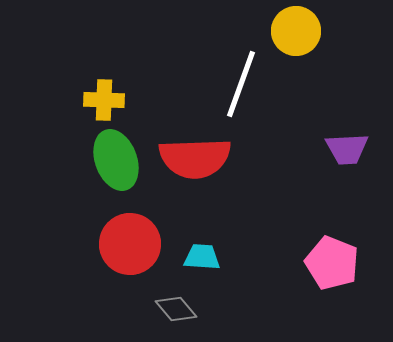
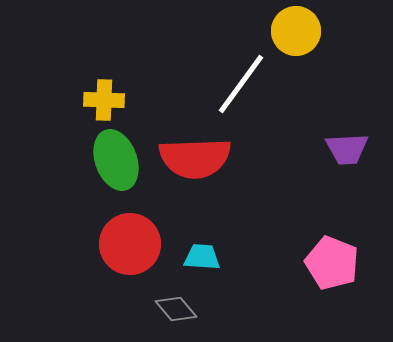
white line: rotated 16 degrees clockwise
